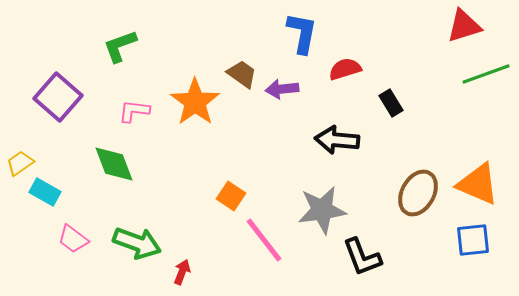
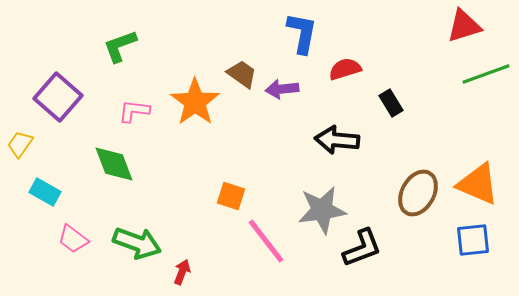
yellow trapezoid: moved 19 px up; rotated 20 degrees counterclockwise
orange square: rotated 16 degrees counterclockwise
pink line: moved 2 px right, 1 px down
black L-shape: moved 9 px up; rotated 90 degrees counterclockwise
